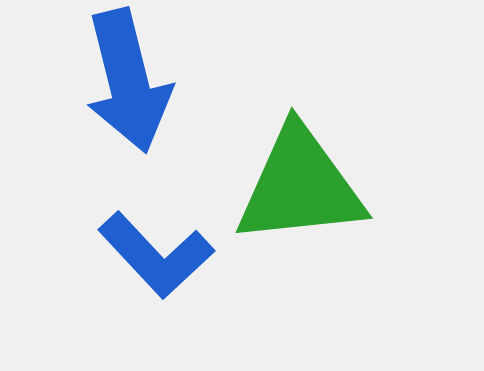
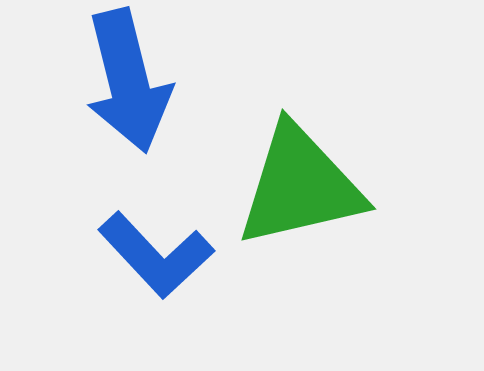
green triangle: rotated 7 degrees counterclockwise
